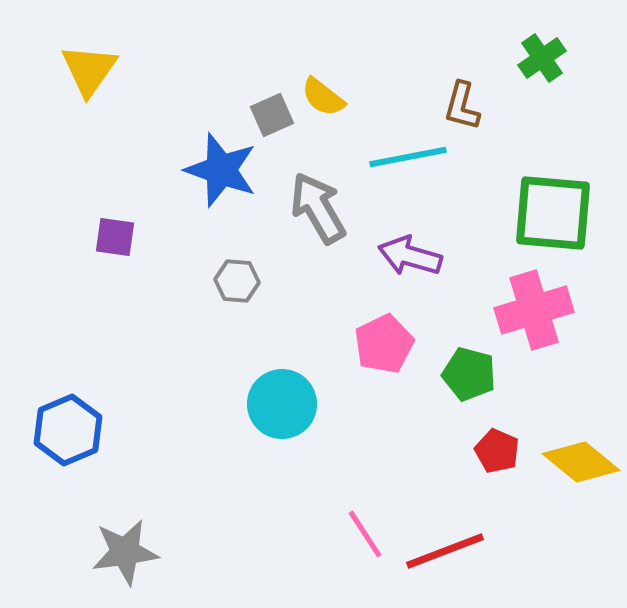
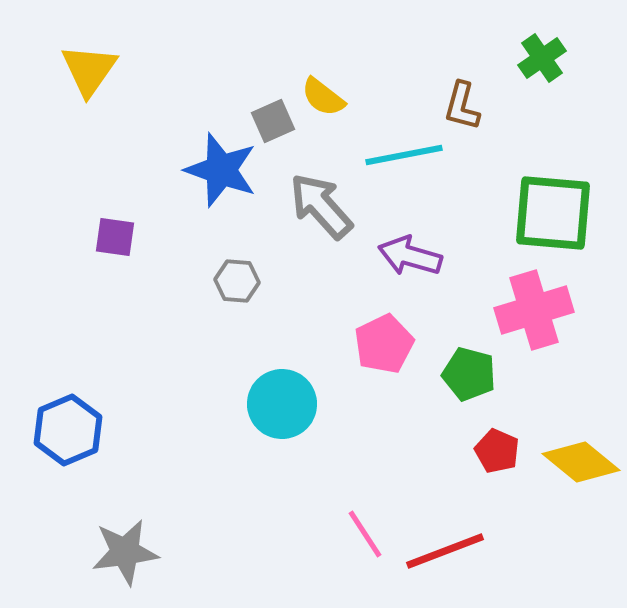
gray square: moved 1 px right, 6 px down
cyan line: moved 4 px left, 2 px up
gray arrow: moved 3 px right, 2 px up; rotated 12 degrees counterclockwise
